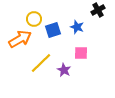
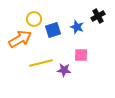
black cross: moved 6 px down
pink square: moved 2 px down
yellow line: rotated 30 degrees clockwise
purple star: rotated 24 degrees counterclockwise
